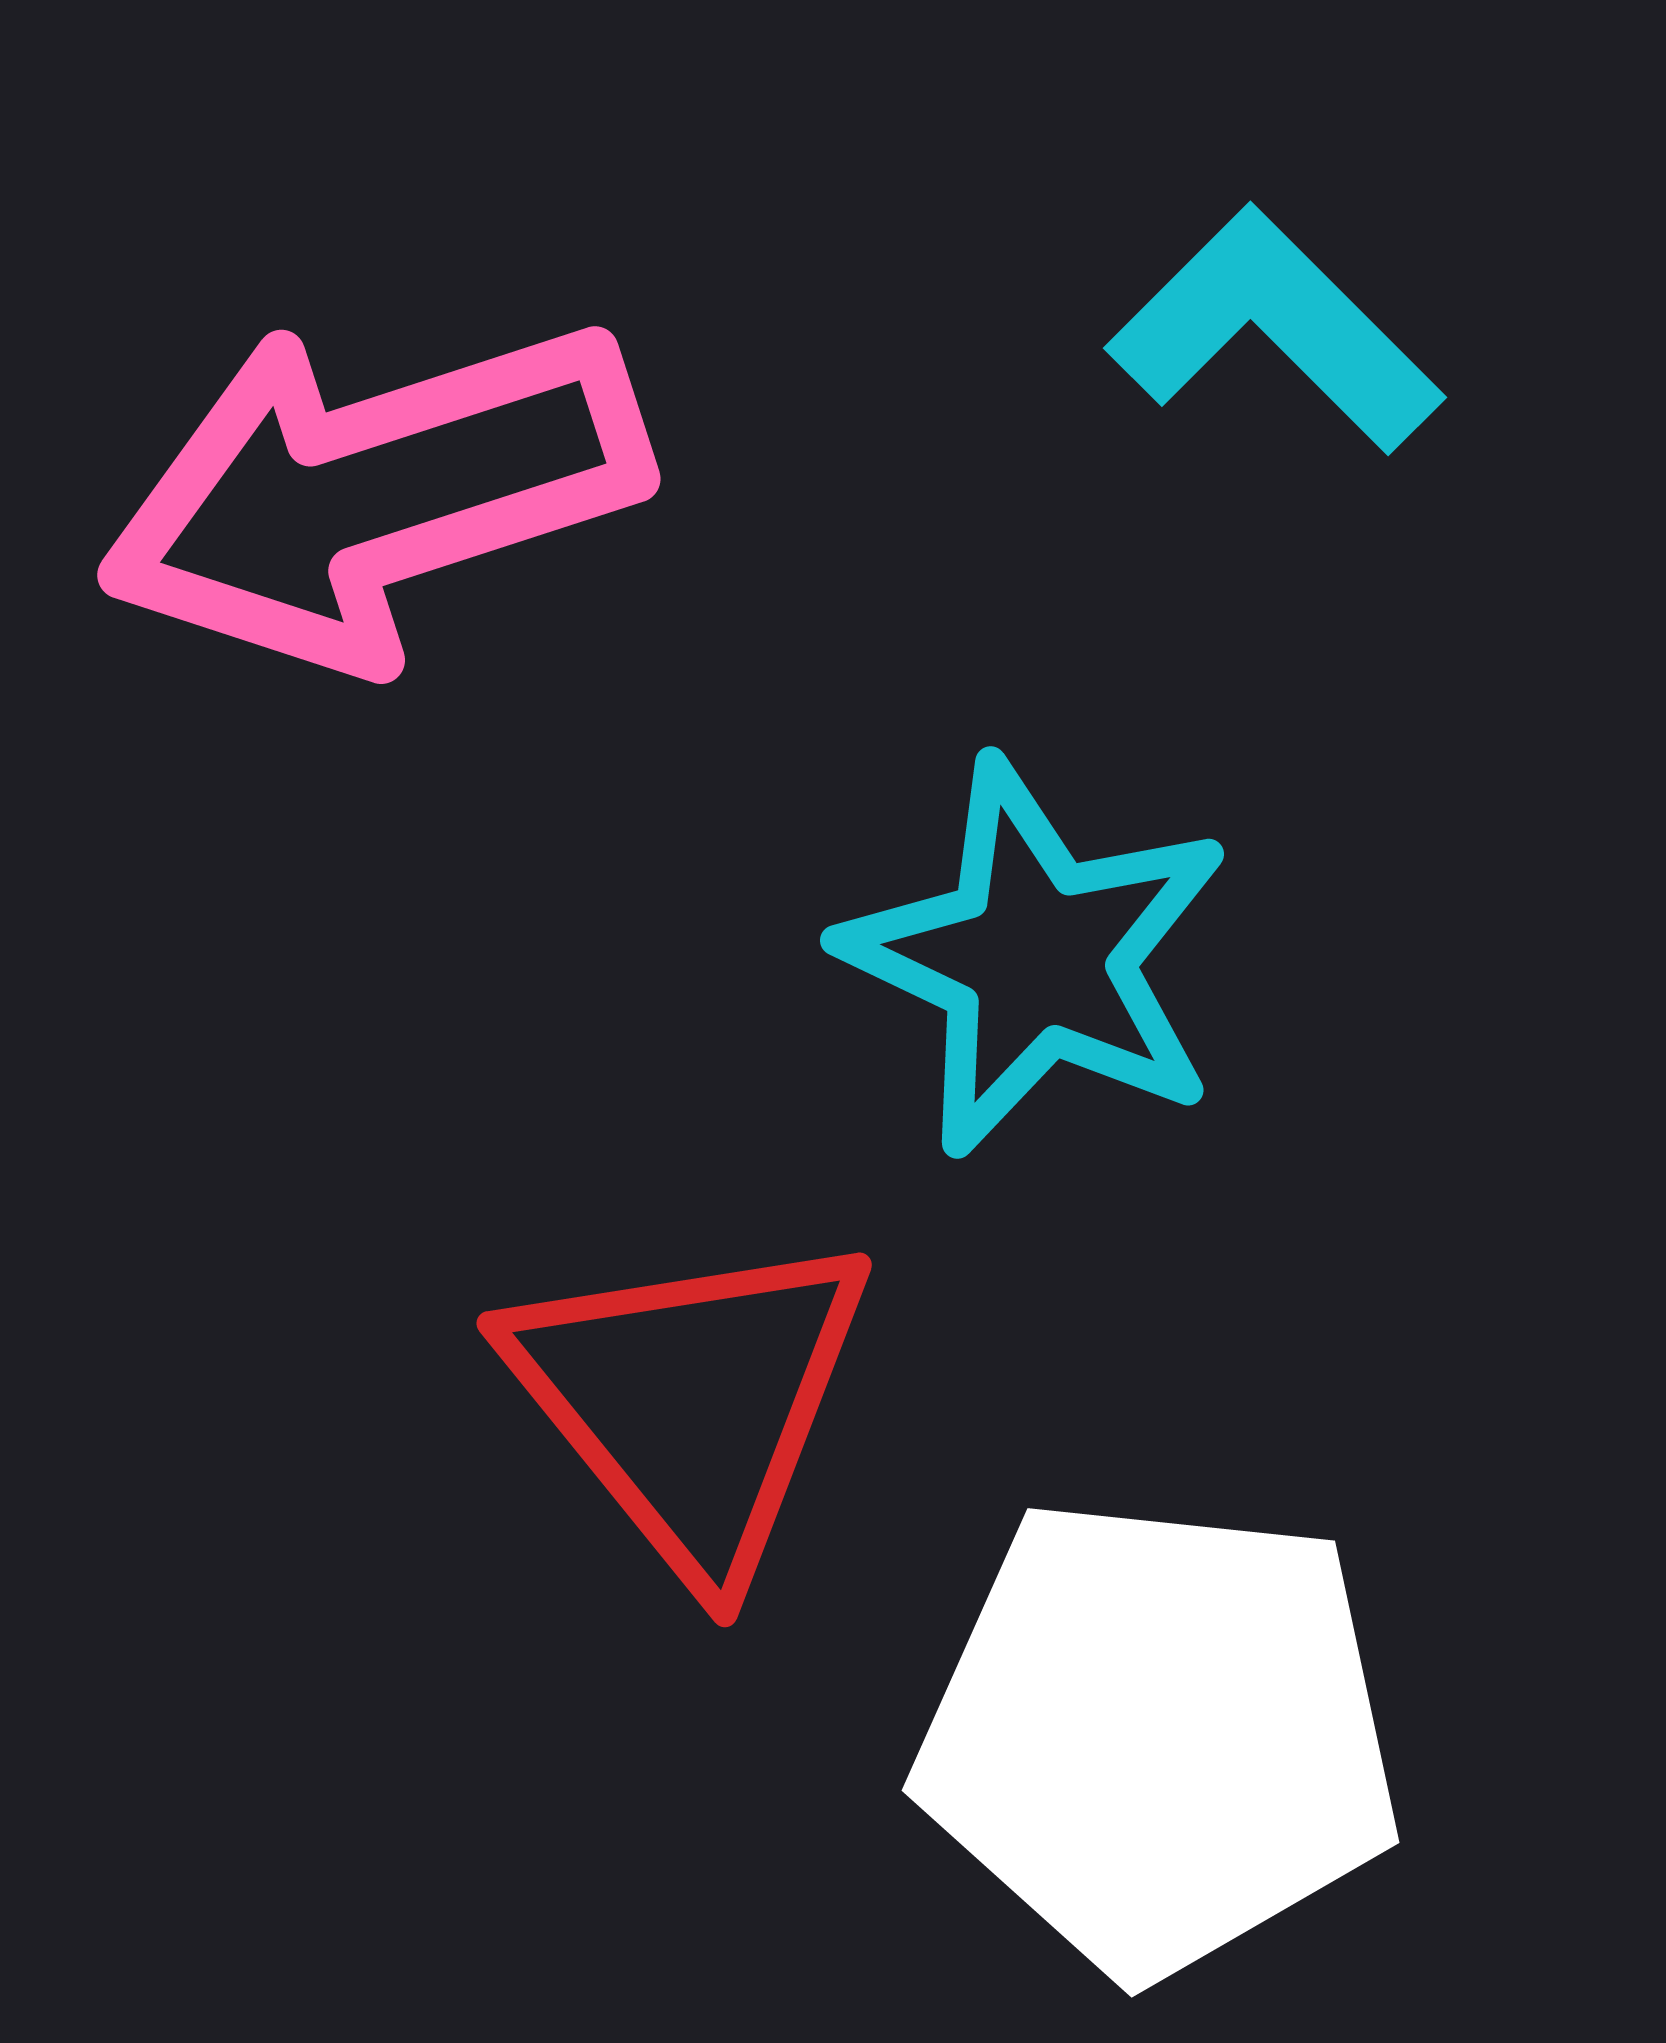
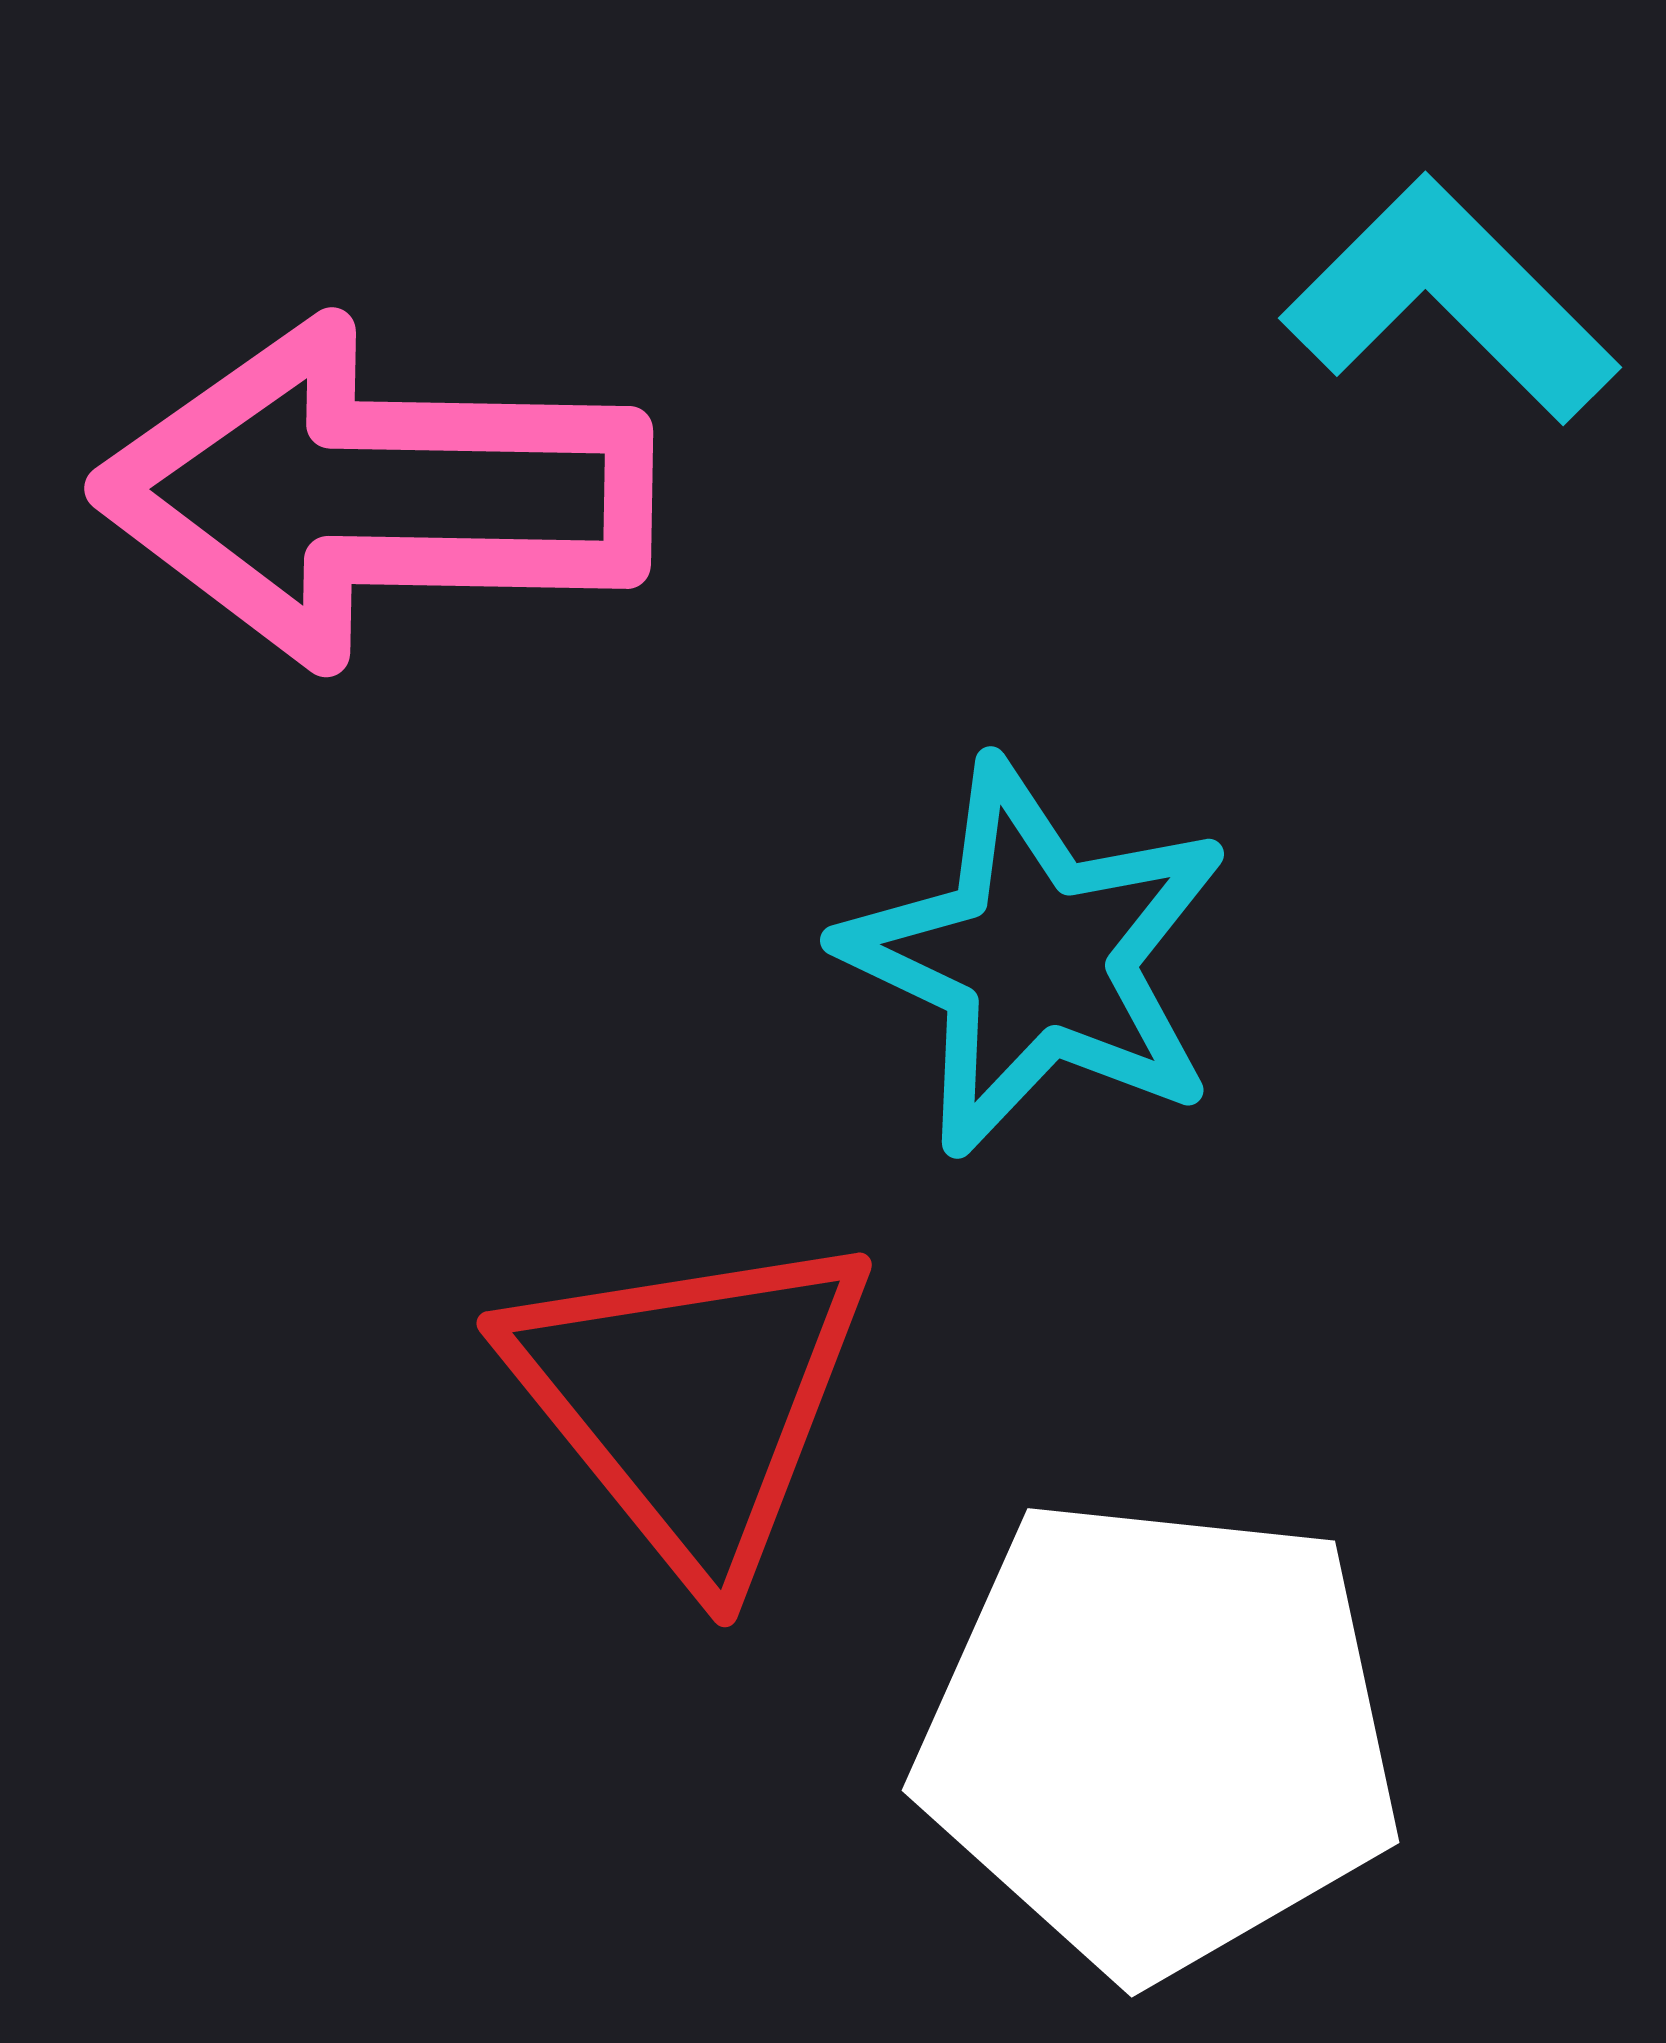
cyan L-shape: moved 175 px right, 30 px up
pink arrow: rotated 19 degrees clockwise
